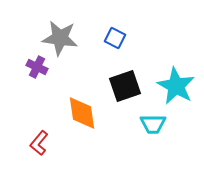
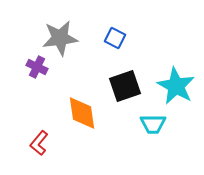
gray star: rotated 15 degrees counterclockwise
